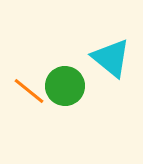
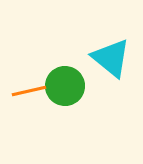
orange line: rotated 52 degrees counterclockwise
